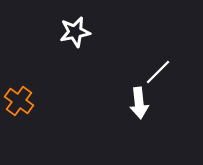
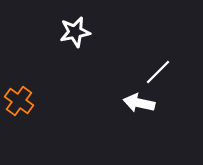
white arrow: rotated 108 degrees clockwise
